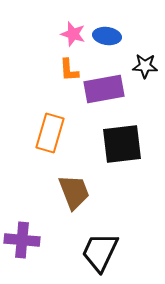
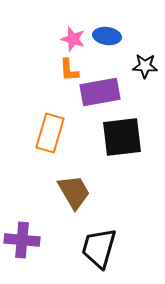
pink star: moved 5 px down
purple rectangle: moved 4 px left, 3 px down
black square: moved 7 px up
brown trapezoid: rotated 9 degrees counterclockwise
black trapezoid: moved 1 px left, 4 px up; rotated 9 degrees counterclockwise
